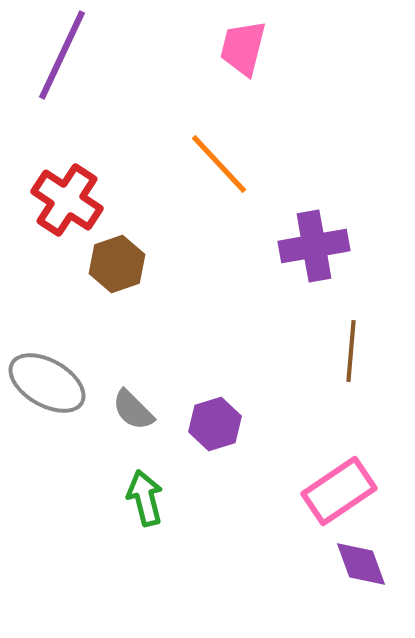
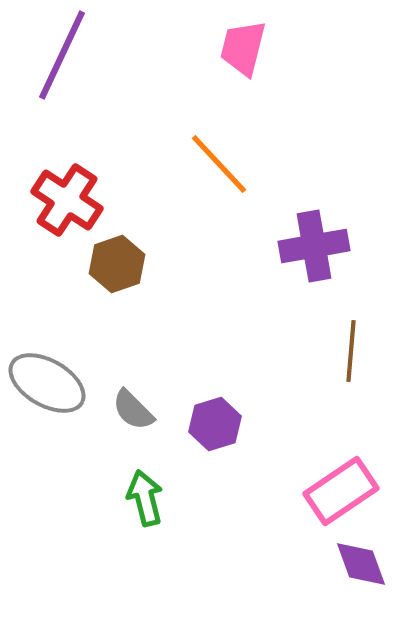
pink rectangle: moved 2 px right
